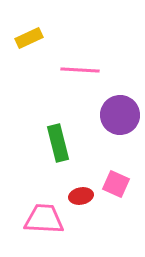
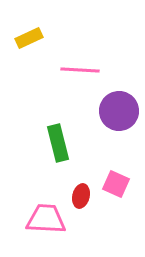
purple circle: moved 1 px left, 4 px up
red ellipse: rotated 65 degrees counterclockwise
pink trapezoid: moved 2 px right
